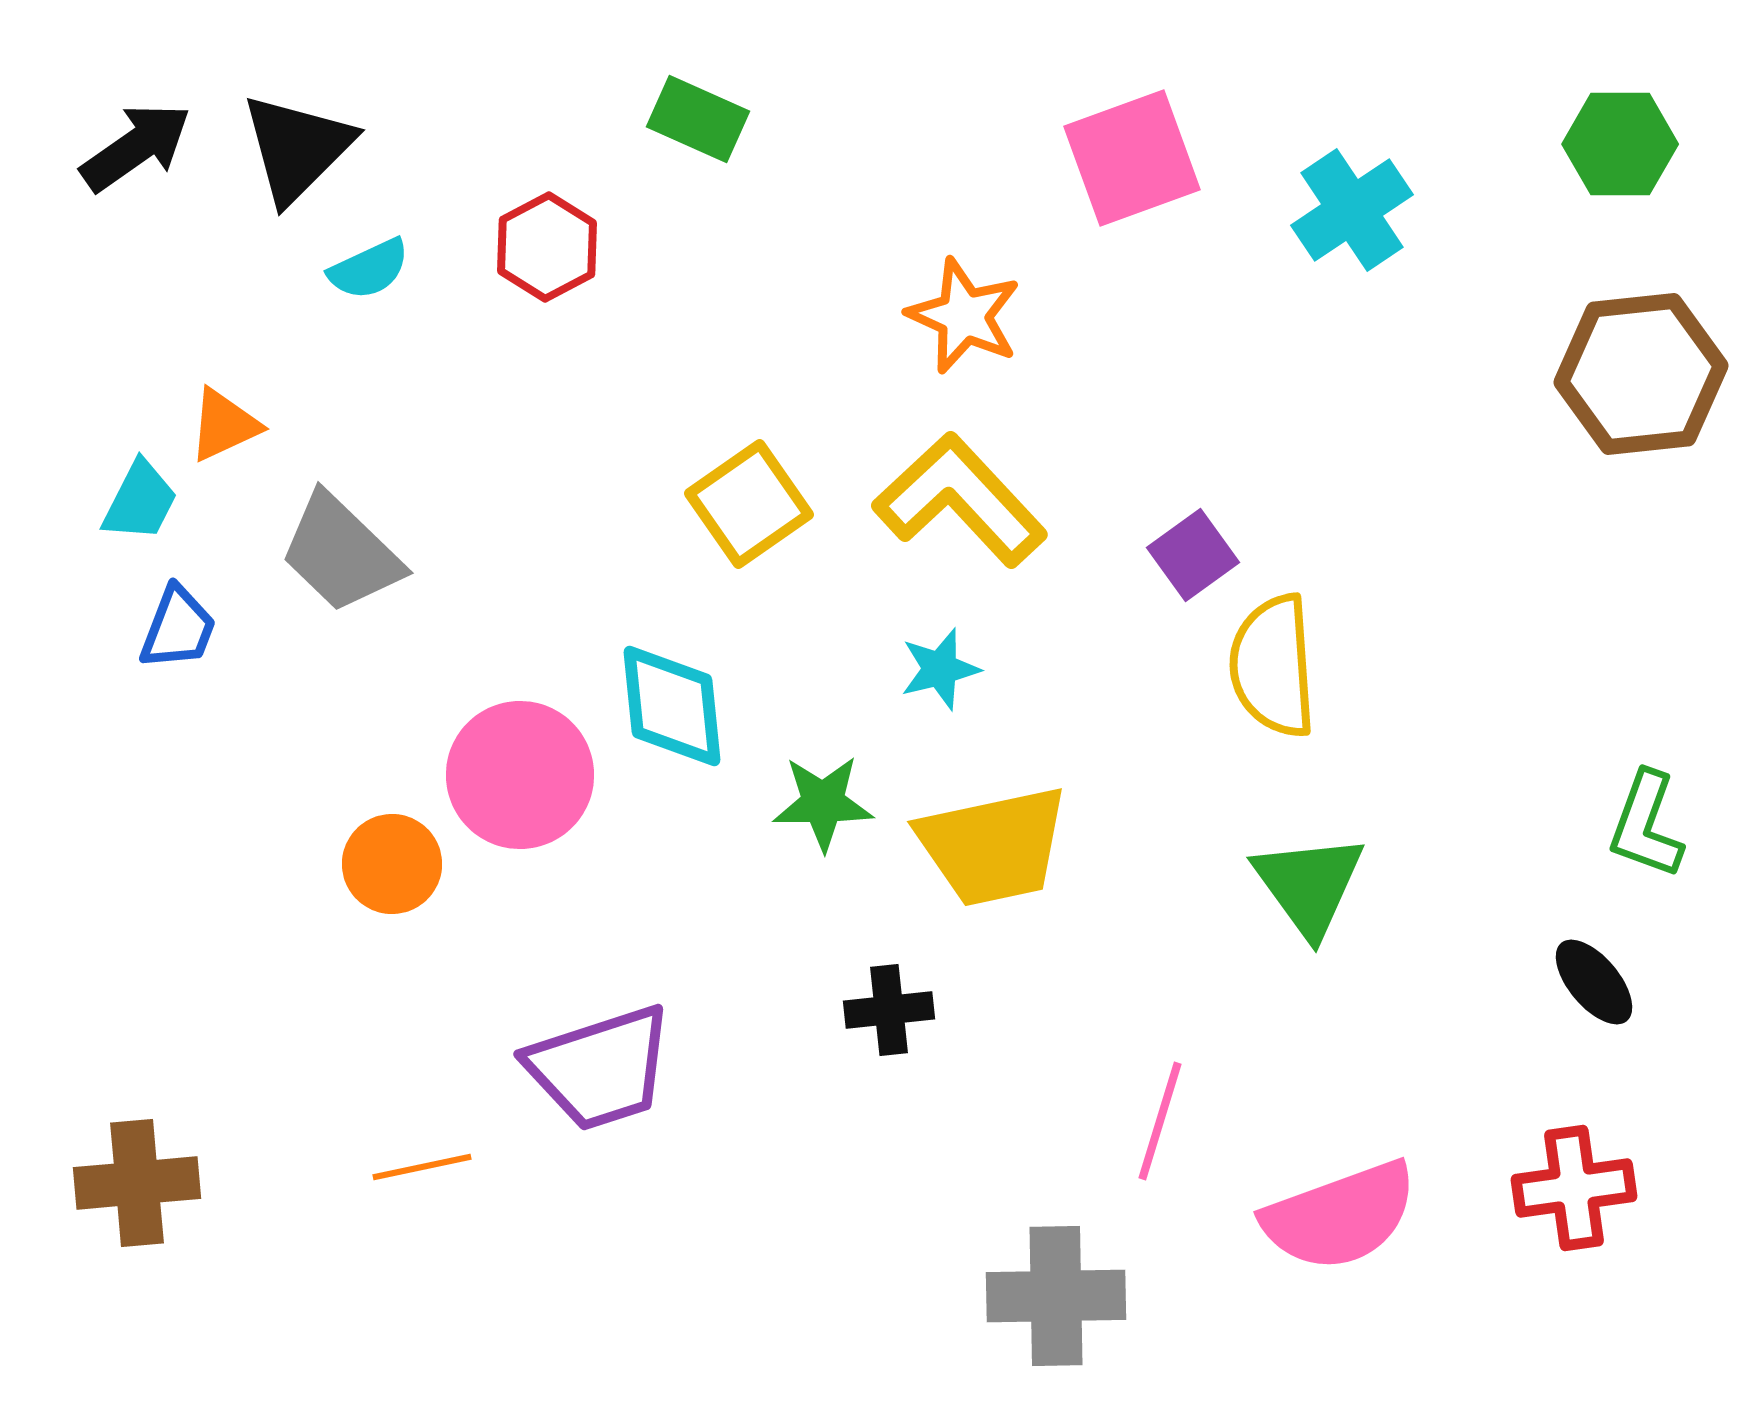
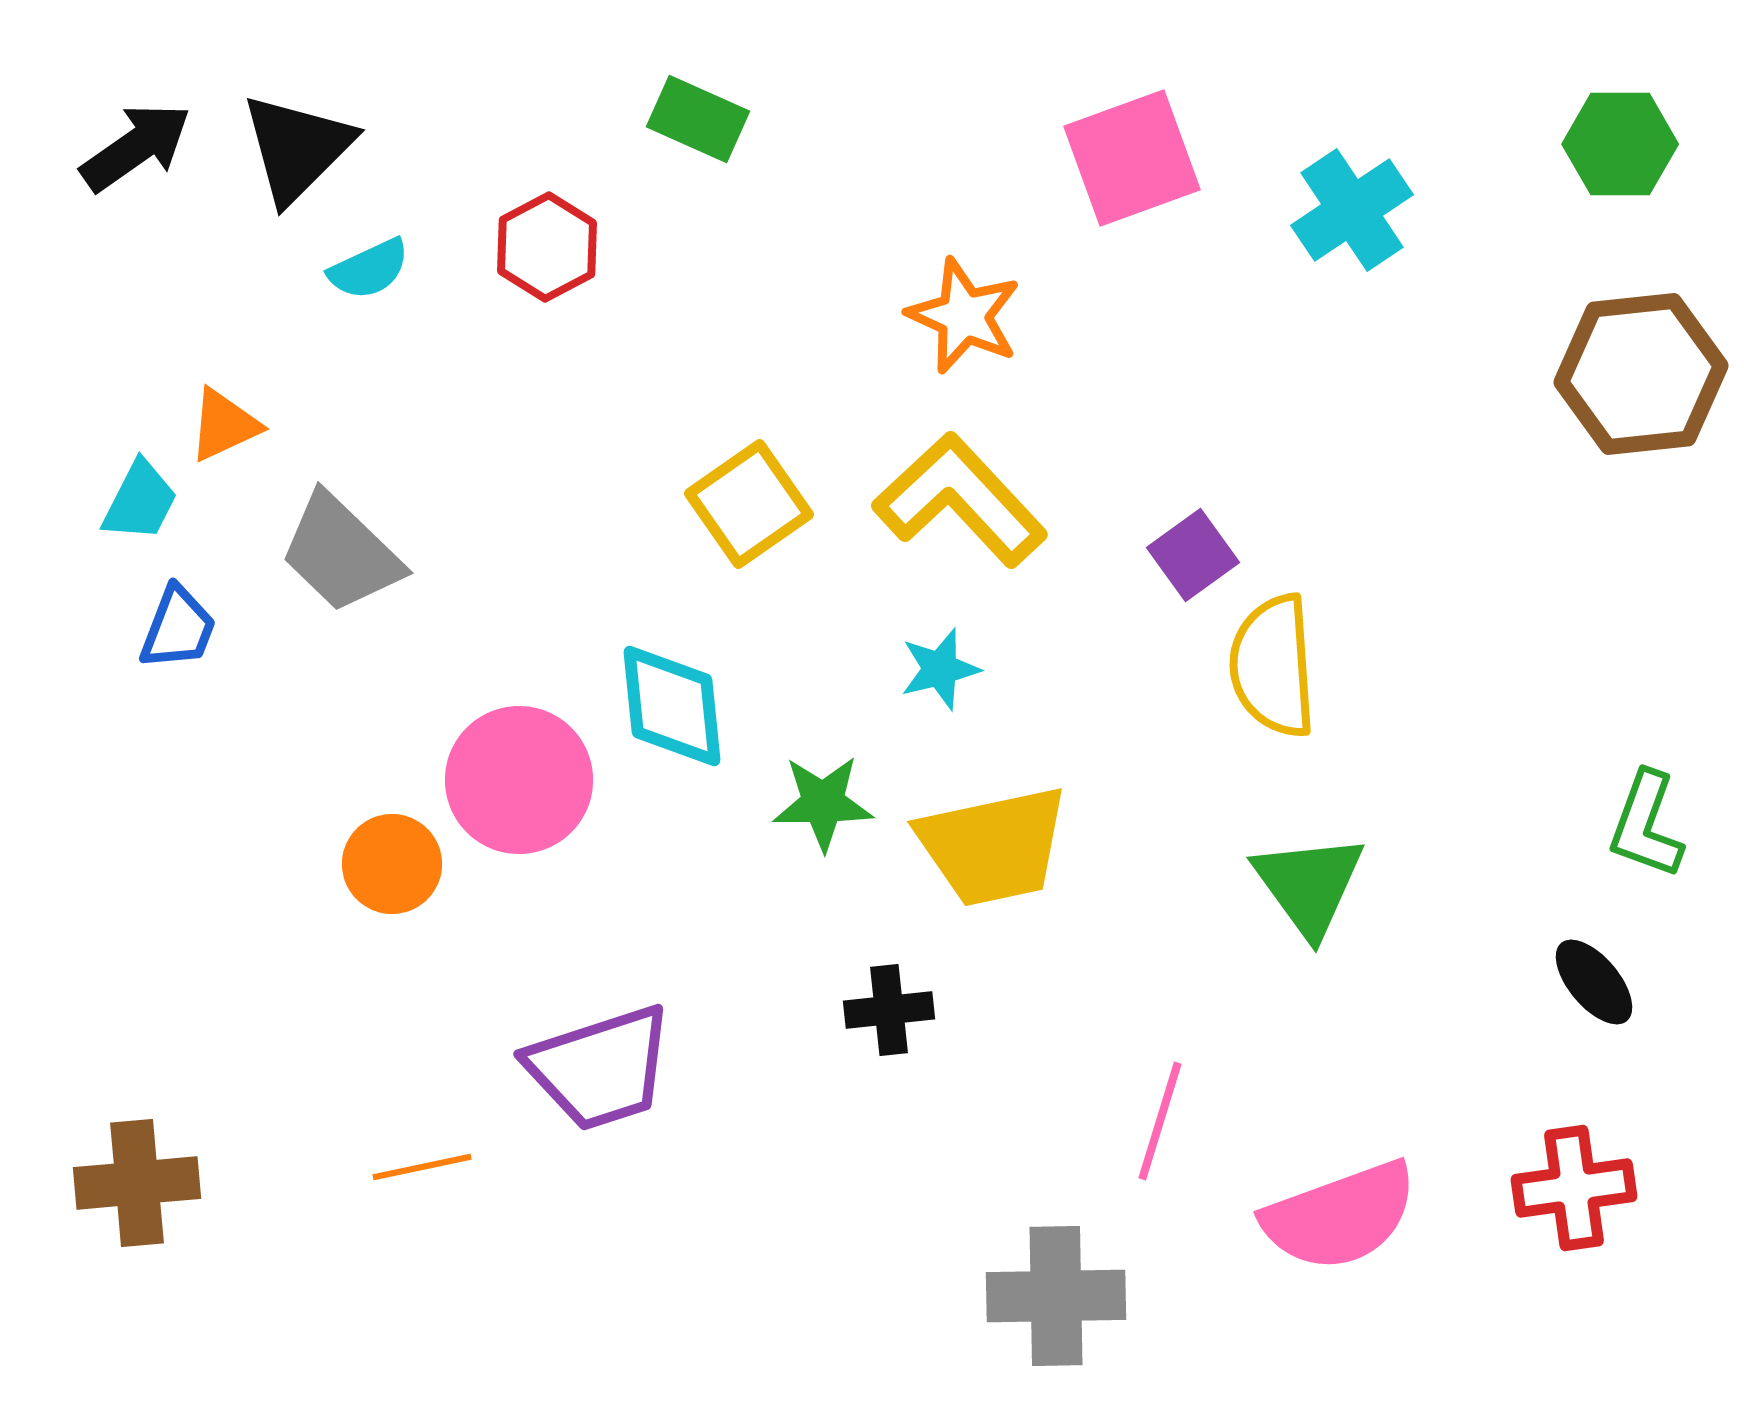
pink circle: moved 1 px left, 5 px down
